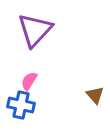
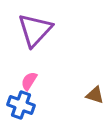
brown triangle: rotated 30 degrees counterclockwise
blue cross: rotated 8 degrees clockwise
